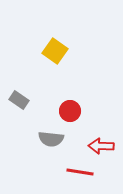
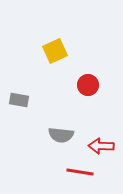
yellow square: rotated 30 degrees clockwise
gray rectangle: rotated 24 degrees counterclockwise
red circle: moved 18 px right, 26 px up
gray semicircle: moved 10 px right, 4 px up
